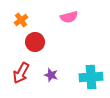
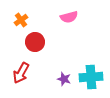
purple star: moved 13 px right, 4 px down
